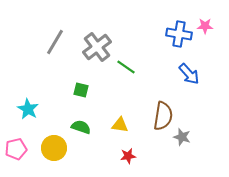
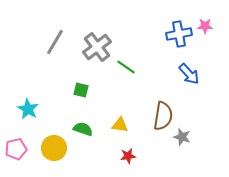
blue cross: rotated 20 degrees counterclockwise
green semicircle: moved 2 px right, 2 px down
